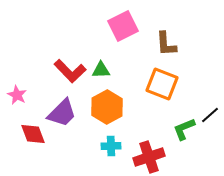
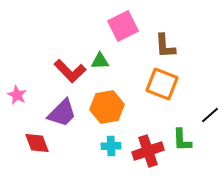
brown L-shape: moved 1 px left, 2 px down
green triangle: moved 1 px left, 9 px up
orange hexagon: rotated 20 degrees clockwise
green L-shape: moved 2 px left, 11 px down; rotated 70 degrees counterclockwise
red diamond: moved 4 px right, 9 px down
red cross: moved 1 px left, 6 px up
